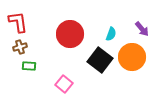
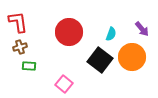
red circle: moved 1 px left, 2 px up
